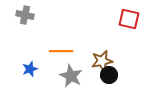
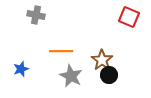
gray cross: moved 11 px right
red square: moved 2 px up; rotated 10 degrees clockwise
brown star: moved 1 px up; rotated 25 degrees counterclockwise
blue star: moved 9 px left
